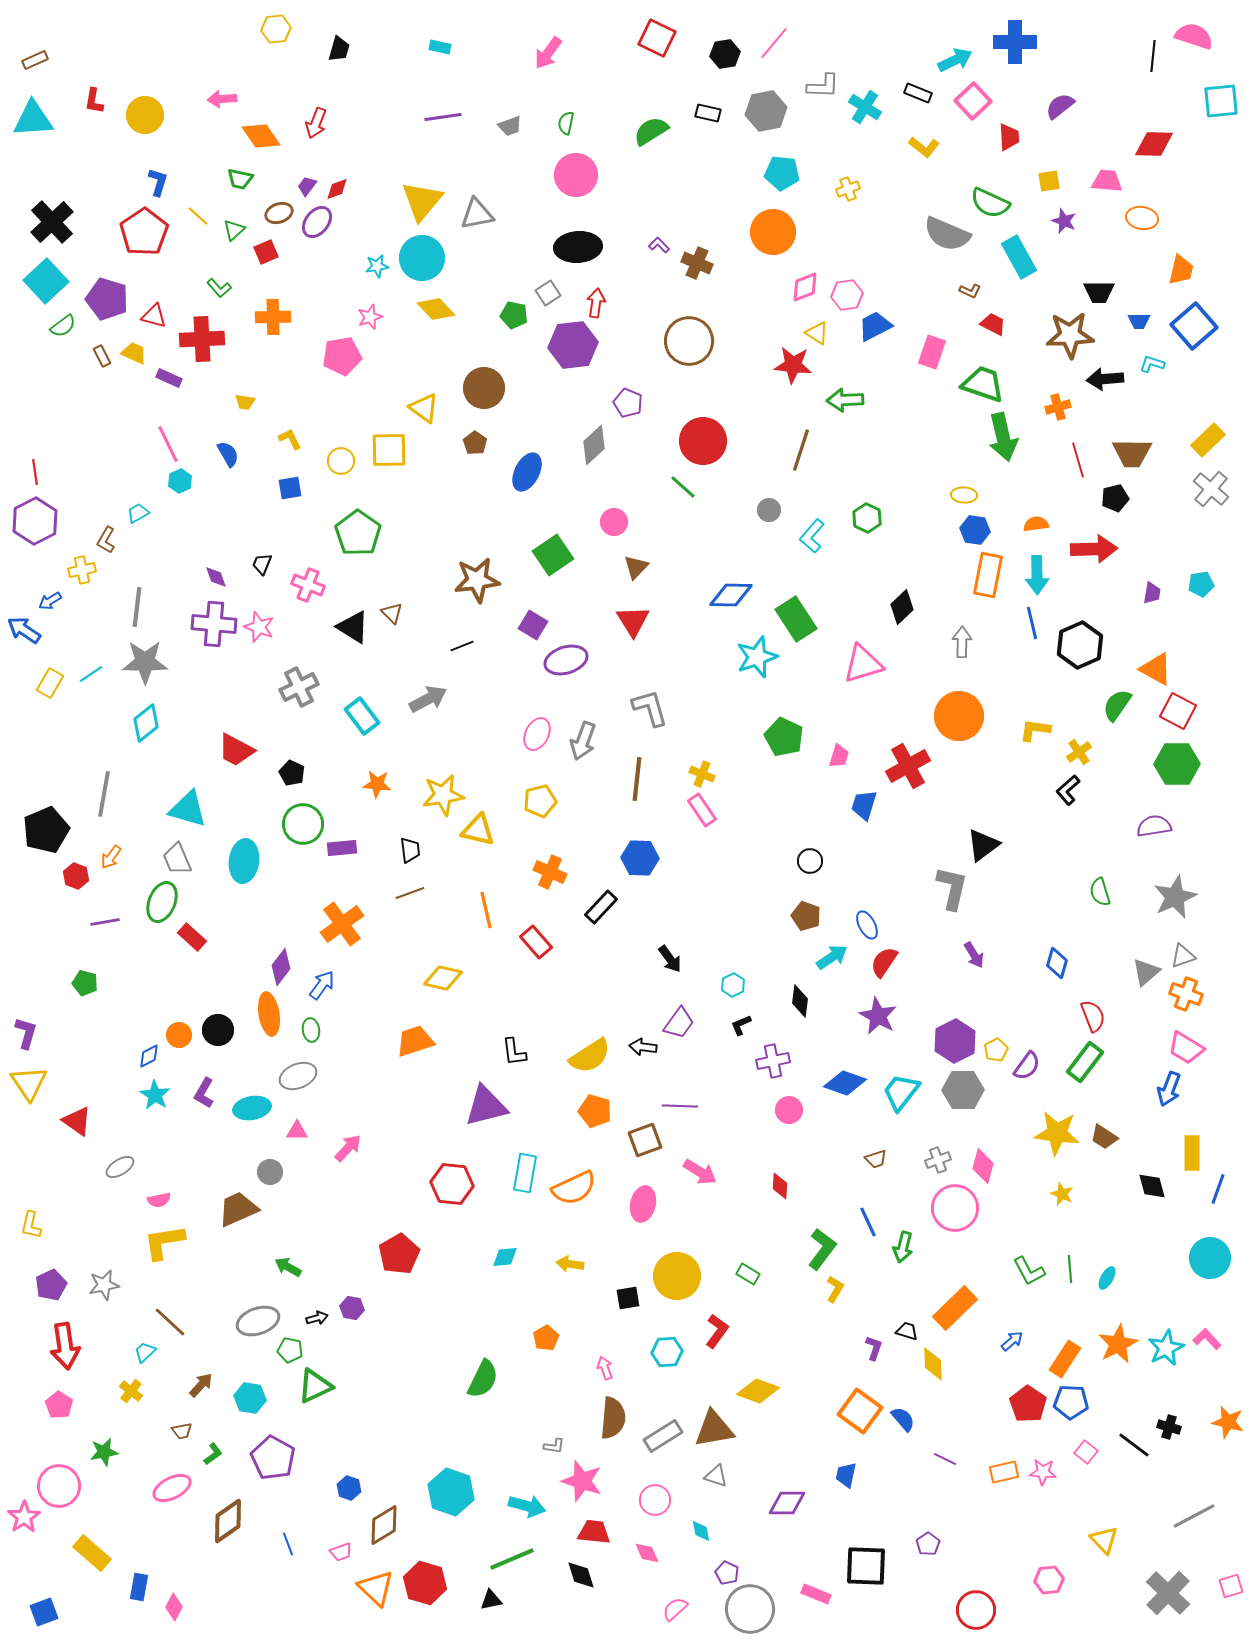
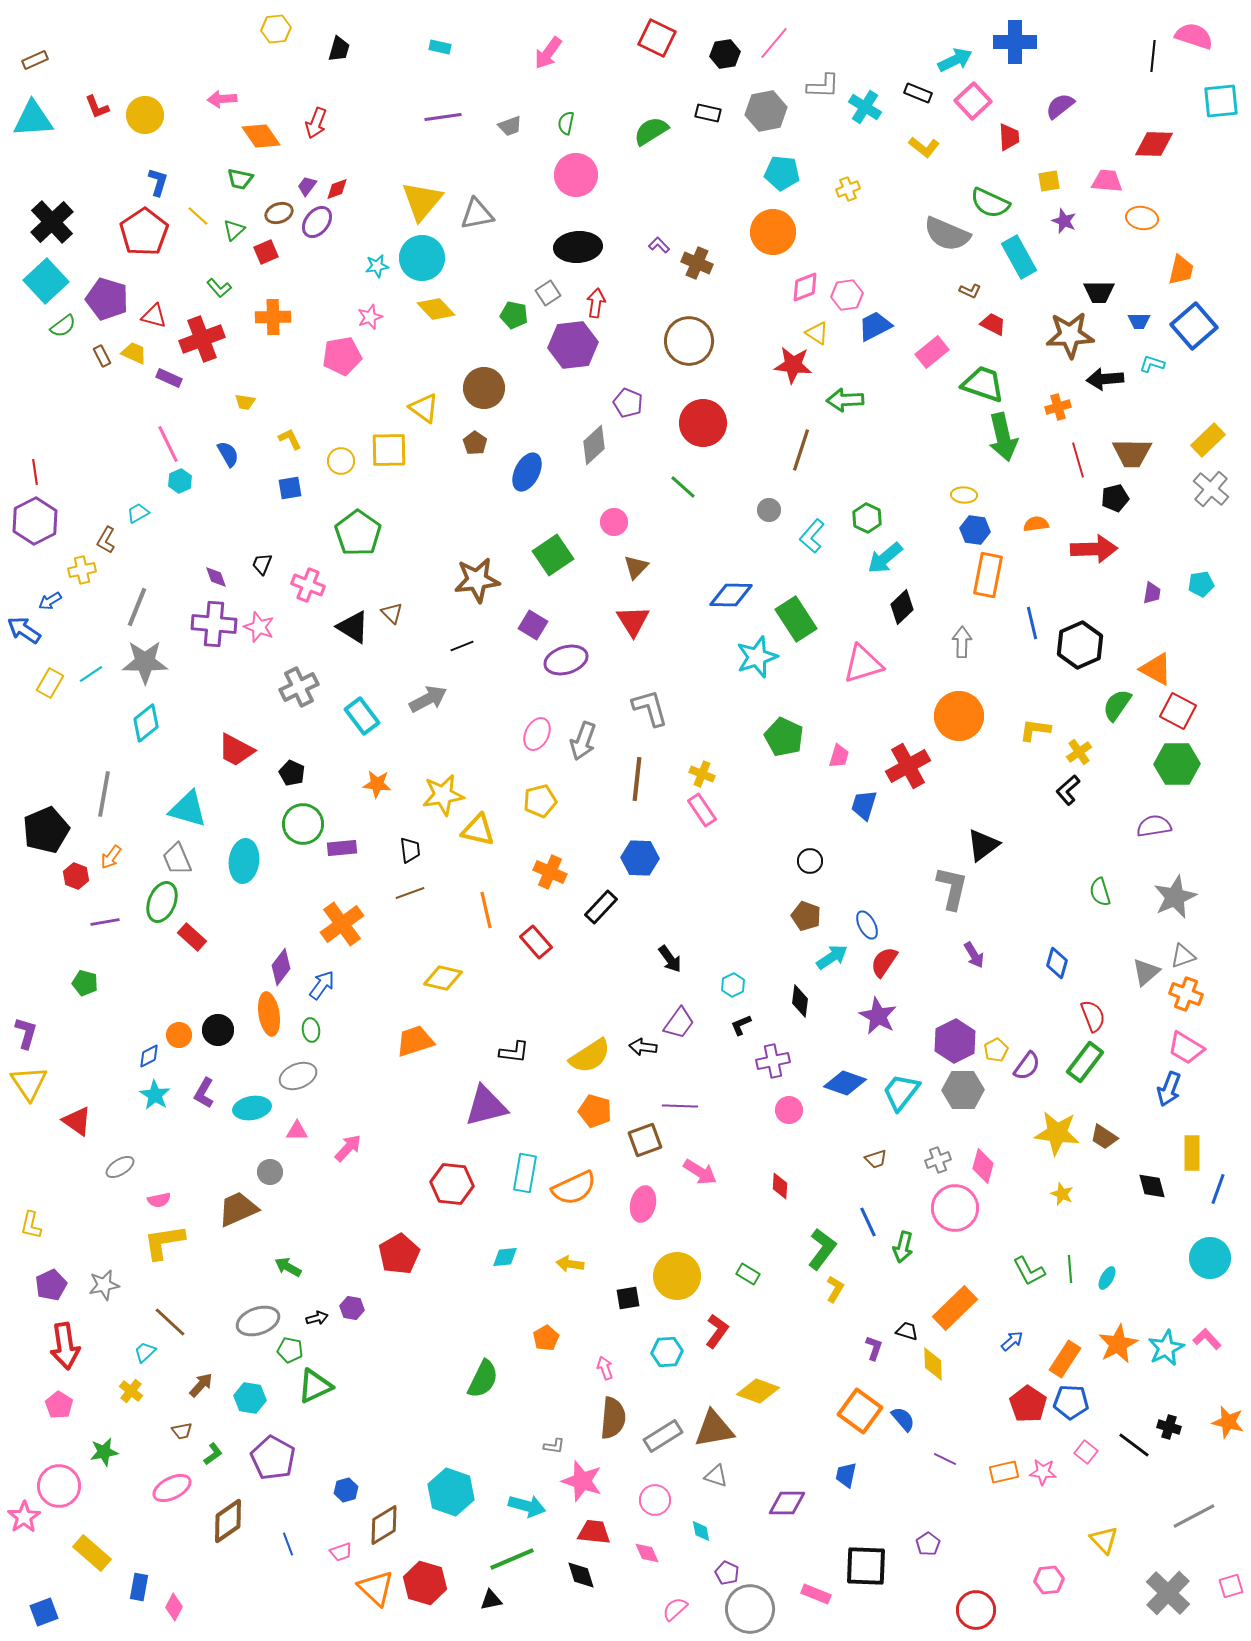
red L-shape at (94, 101): moved 3 px right, 6 px down; rotated 32 degrees counterclockwise
red cross at (202, 339): rotated 18 degrees counterclockwise
pink rectangle at (932, 352): rotated 32 degrees clockwise
red circle at (703, 441): moved 18 px up
cyan arrow at (1037, 575): moved 152 px left, 17 px up; rotated 51 degrees clockwise
gray line at (137, 607): rotated 15 degrees clockwise
black L-shape at (514, 1052): rotated 76 degrees counterclockwise
blue hexagon at (349, 1488): moved 3 px left, 2 px down; rotated 25 degrees clockwise
